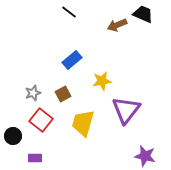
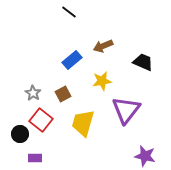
black trapezoid: moved 48 px down
brown arrow: moved 14 px left, 21 px down
gray star: rotated 21 degrees counterclockwise
black circle: moved 7 px right, 2 px up
